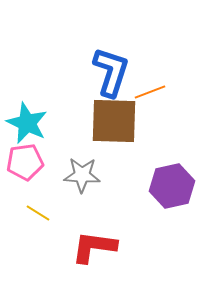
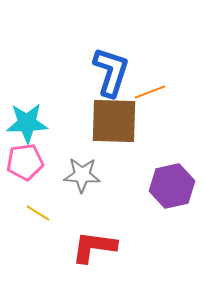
cyan star: rotated 27 degrees counterclockwise
